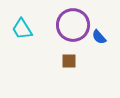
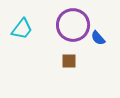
cyan trapezoid: rotated 110 degrees counterclockwise
blue semicircle: moved 1 px left, 1 px down
